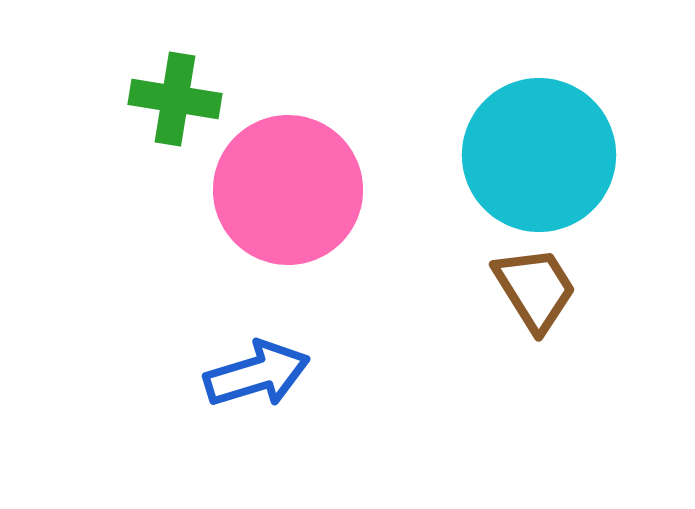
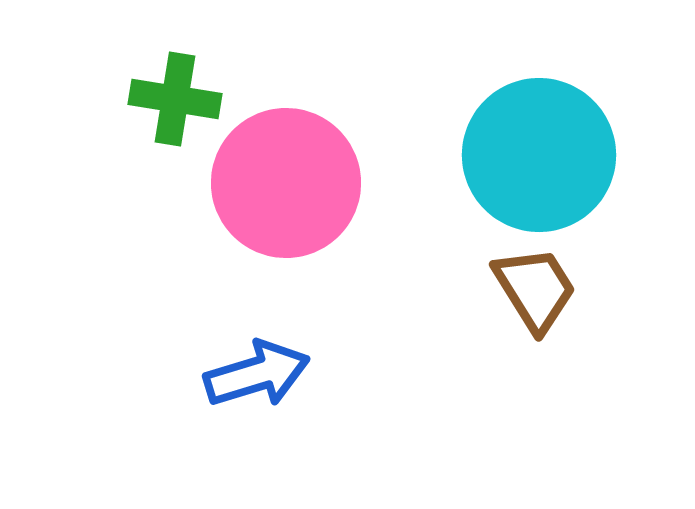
pink circle: moved 2 px left, 7 px up
